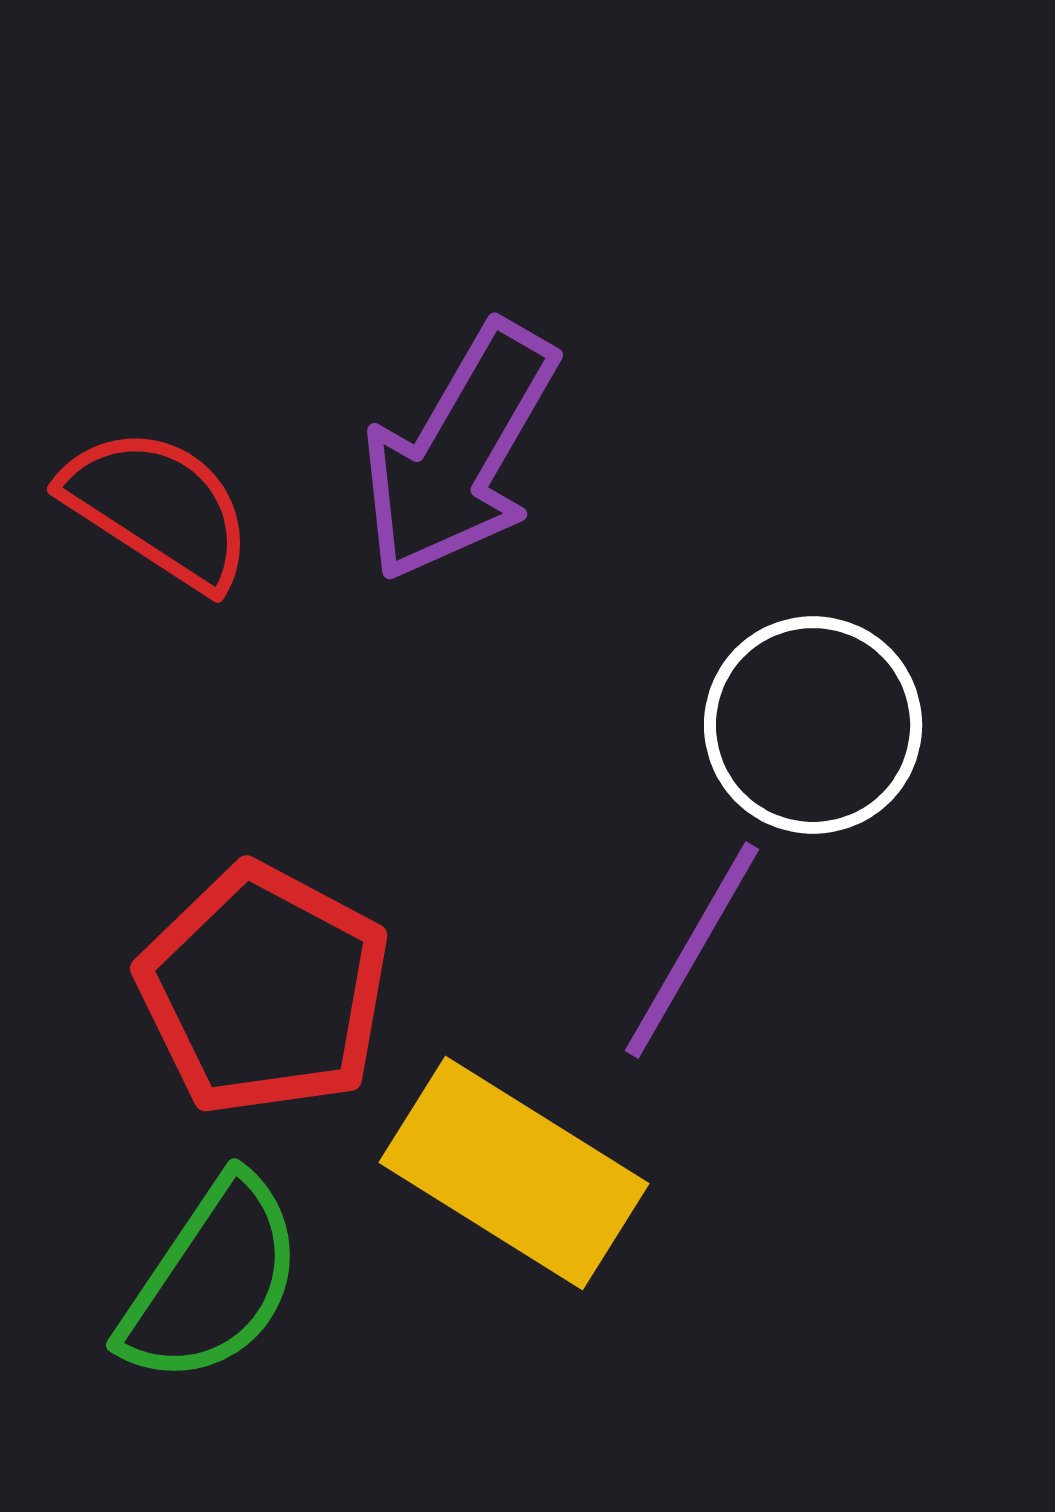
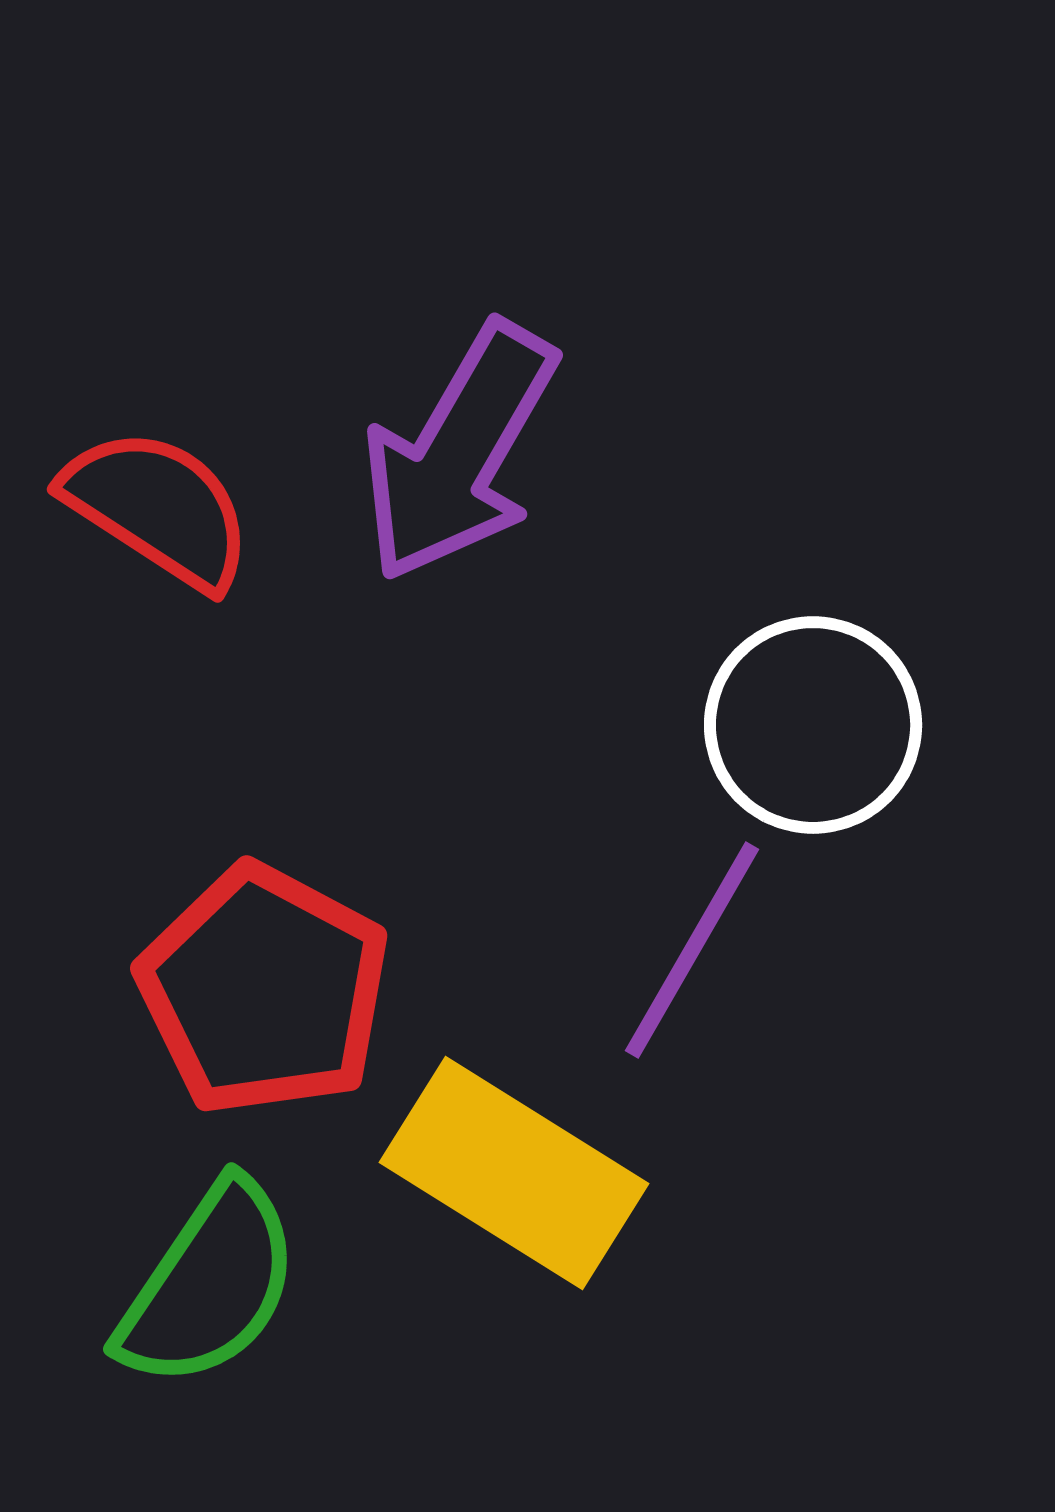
green semicircle: moved 3 px left, 4 px down
